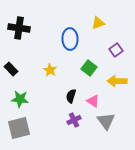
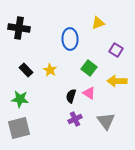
purple square: rotated 24 degrees counterclockwise
black rectangle: moved 15 px right, 1 px down
pink triangle: moved 4 px left, 8 px up
purple cross: moved 1 px right, 1 px up
